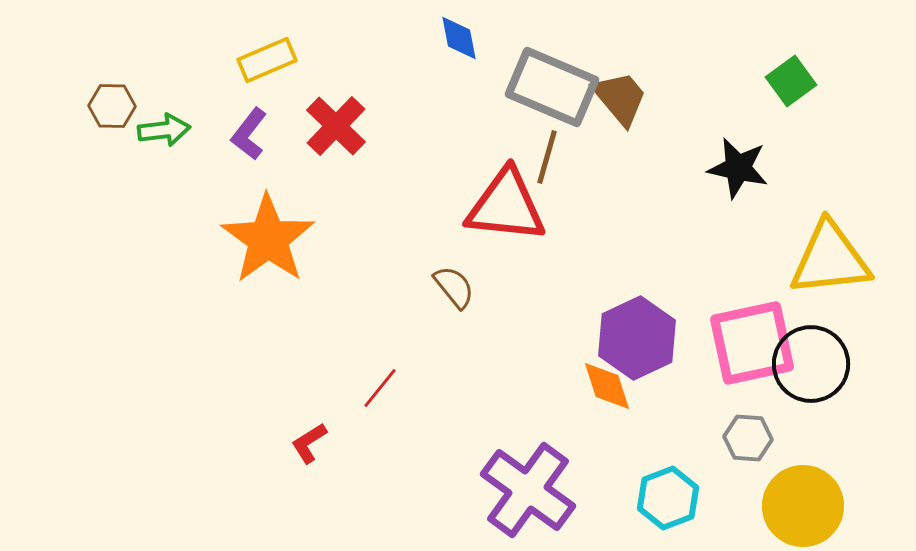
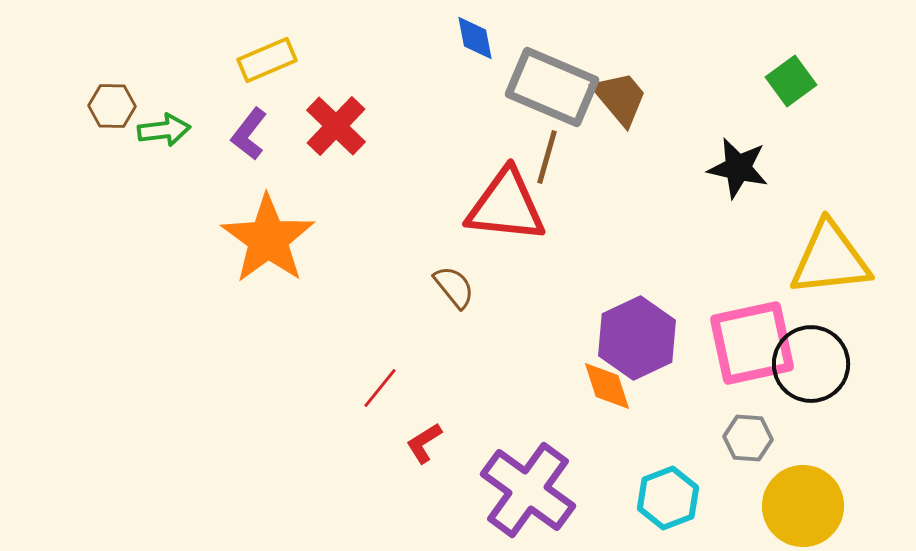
blue diamond: moved 16 px right
red L-shape: moved 115 px right
